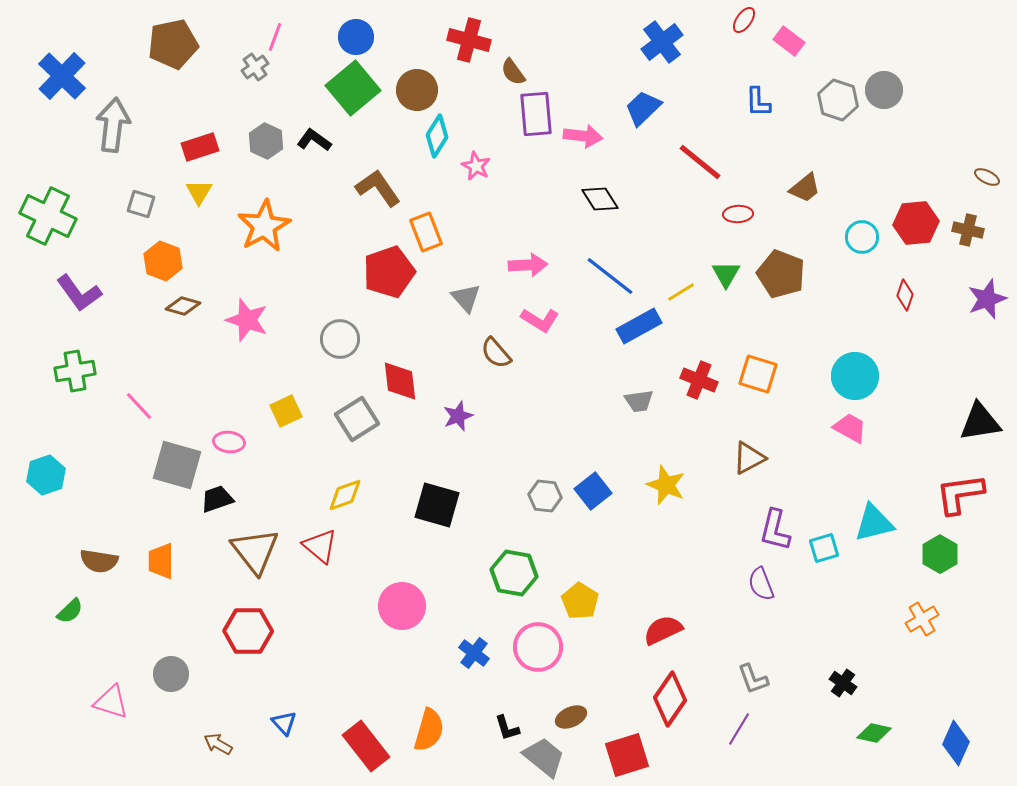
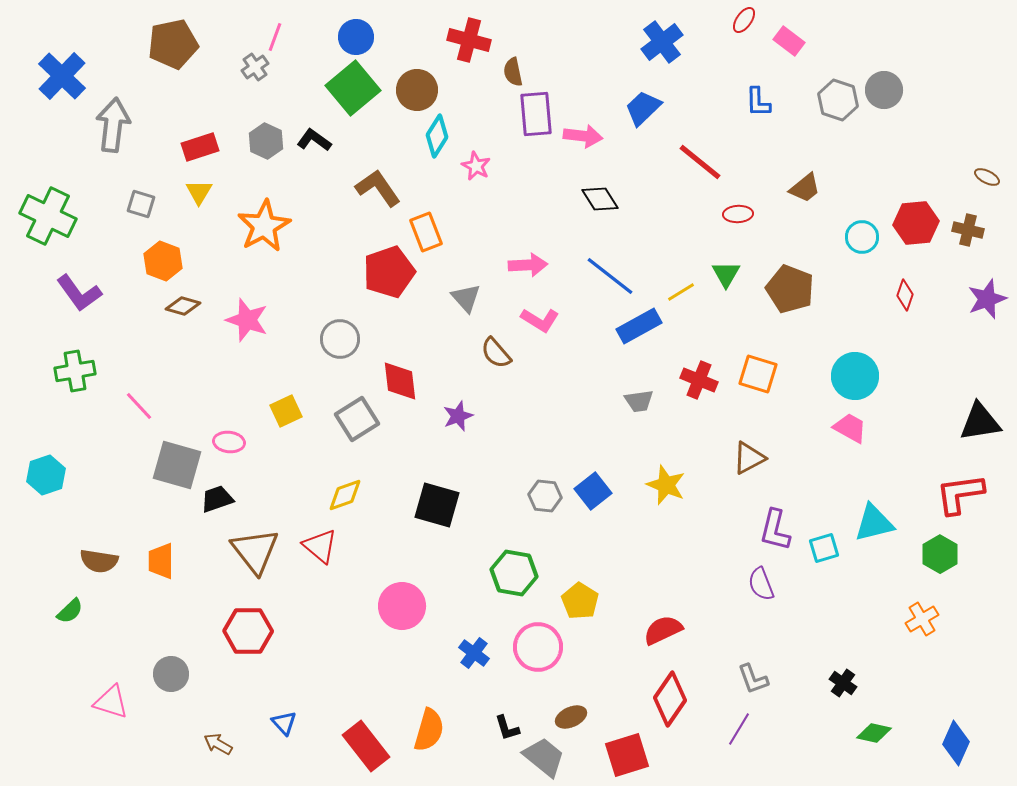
brown semicircle at (513, 72): rotated 24 degrees clockwise
brown pentagon at (781, 274): moved 9 px right, 15 px down
